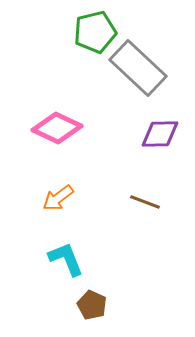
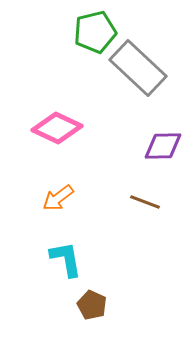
purple diamond: moved 3 px right, 12 px down
cyan L-shape: rotated 12 degrees clockwise
